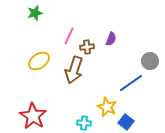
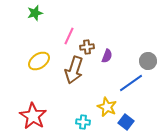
purple semicircle: moved 4 px left, 17 px down
gray circle: moved 2 px left
cyan cross: moved 1 px left, 1 px up
